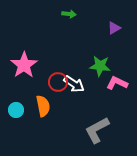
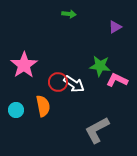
purple triangle: moved 1 px right, 1 px up
pink L-shape: moved 3 px up
